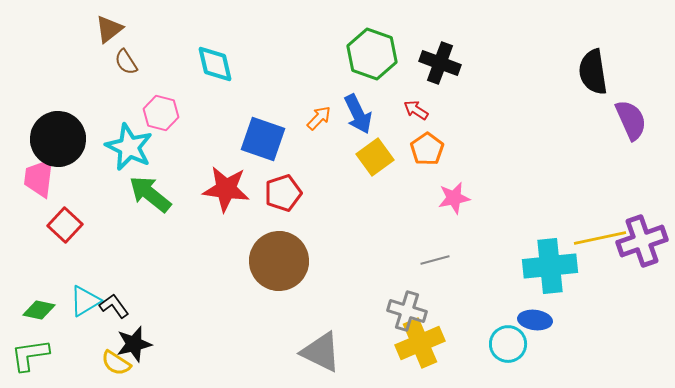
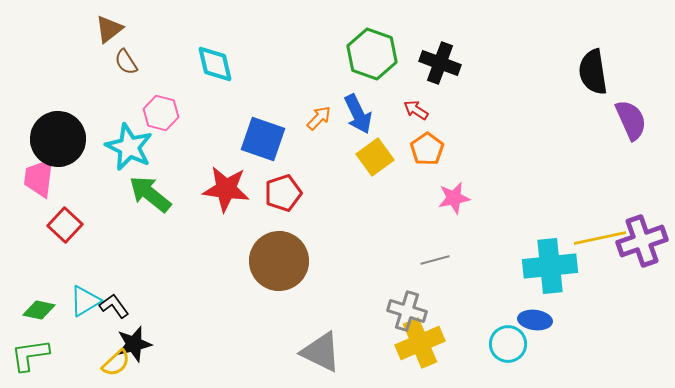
yellow semicircle: rotated 76 degrees counterclockwise
